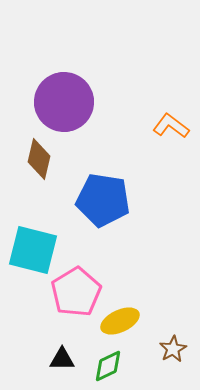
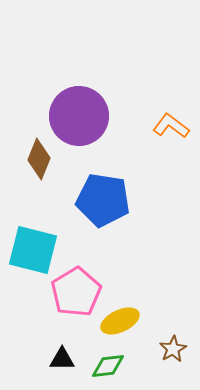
purple circle: moved 15 px right, 14 px down
brown diamond: rotated 9 degrees clockwise
green diamond: rotated 20 degrees clockwise
